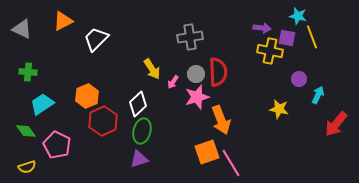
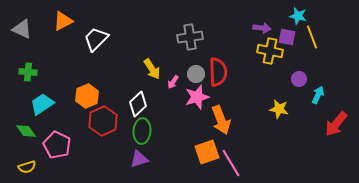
purple square: moved 1 px up
green ellipse: rotated 10 degrees counterclockwise
